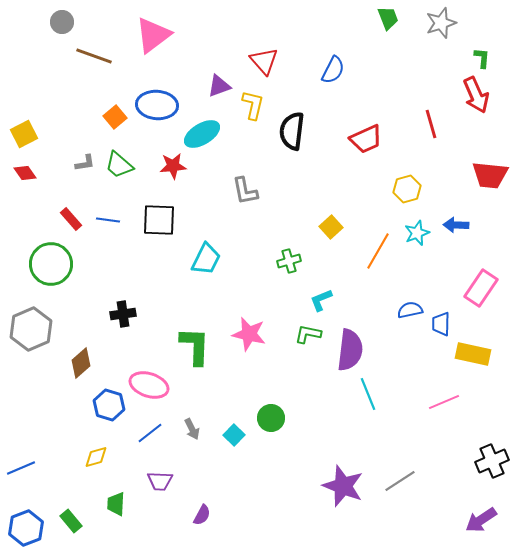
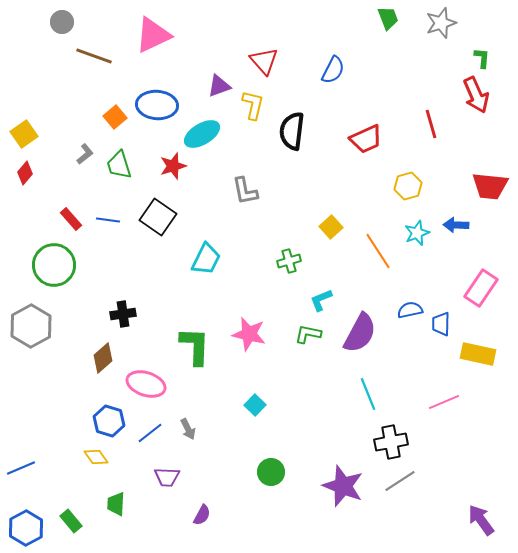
pink triangle at (153, 35): rotated 12 degrees clockwise
yellow square at (24, 134): rotated 8 degrees counterclockwise
gray L-shape at (85, 163): moved 9 px up; rotated 30 degrees counterclockwise
green trapezoid at (119, 165): rotated 32 degrees clockwise
red star at (173, 166): rotated 12 degrees counterclockwise
red diamond at (25, 173): rotated 75 degrees clockwise
red trapezoid at (490, 175): moved 11 px down
yellow hexagon at (407, 189): moved 1 px right, 3 px up
black square at (159, 220): moved 1 px left, 3 px up; rotated 33 degrees clockwise
orange line at (378, 251): rotated 63 degrees counterclockwise
green circle at (51, 264): moved 3 px right, 1 px down
gray hexagon at (31, 329): moved 3 px up; rotated 6 degrees counterclockwise
purple semicircle at (350, 350): moved 10 px right, 17 px up; rotated 21 degrees clockwise
yellow rectangle at (473, 354): moved 5 px right
brown diamond at (81, 363): moved 22 px right, 5 px up
pink ellipse at (149, 385): moved 3 px left, 1 px up
blue hexagon at (109, 405): moved 16 px down
green circle at (271, 418): moved 54 px down
gray arrow at (192, 429): moved 4 px left
cyan square at (234, 435): moved 21 px right, 30 px up
yellow diamond at (96, 457): rotated 70 degrees clockwise
black cross at (492, 461): moved 101 px left, 19 px up; rotated 12 degrees clockwise
purple trapezoid at (160, 481): moved 7 px right, 4 px up
purple arrow at (481, 520): rotated 88 degrees clockwise
blue hexagon at (26, 528): rotated 8 degrees counterclockwise
